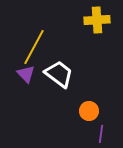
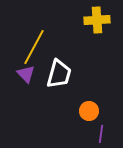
white trapezoid: rotated 68 degrees clockwise
